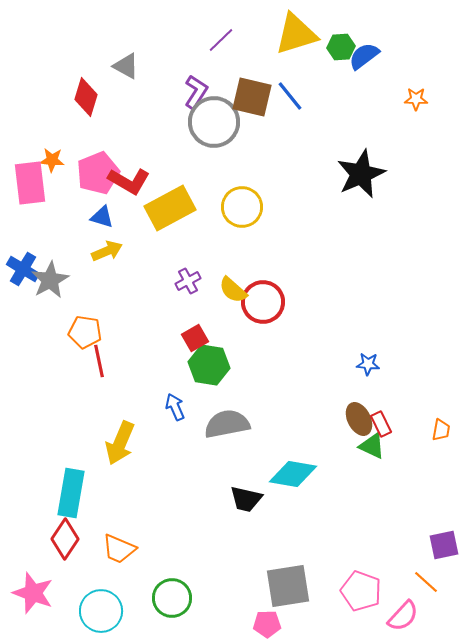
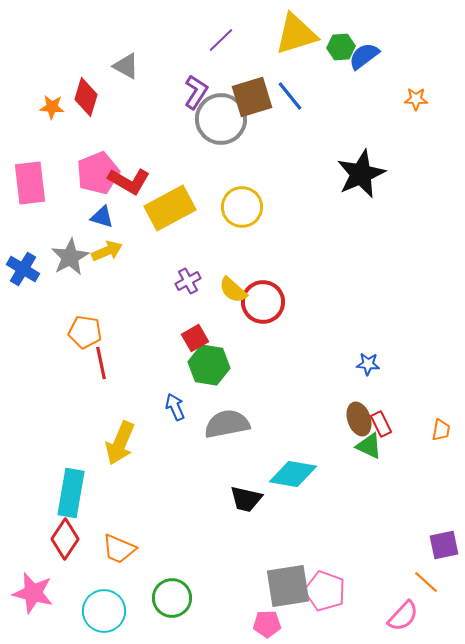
brown square at (252, 97): rotated 30 degrees counterclockwise
gray circle at (214, 122): moved 7 px right, 3 px up
orange star at (52, 160): moved 53 px up
gray star at (50, 280): moved 20 px right, 23 px up
red line at (99, 361): moved 2 px right, 2 px down
brown ellipse at (359, 419): rotated 8 degrees clockwise
green triangle at (372, 446): moved 3 px left
pink pentagon at (361, 591): moved 36 px left
pink star at (33, 593): rotated 6 degrees counterclockwise
cyan circle at (101, 611): moved 3 px right
